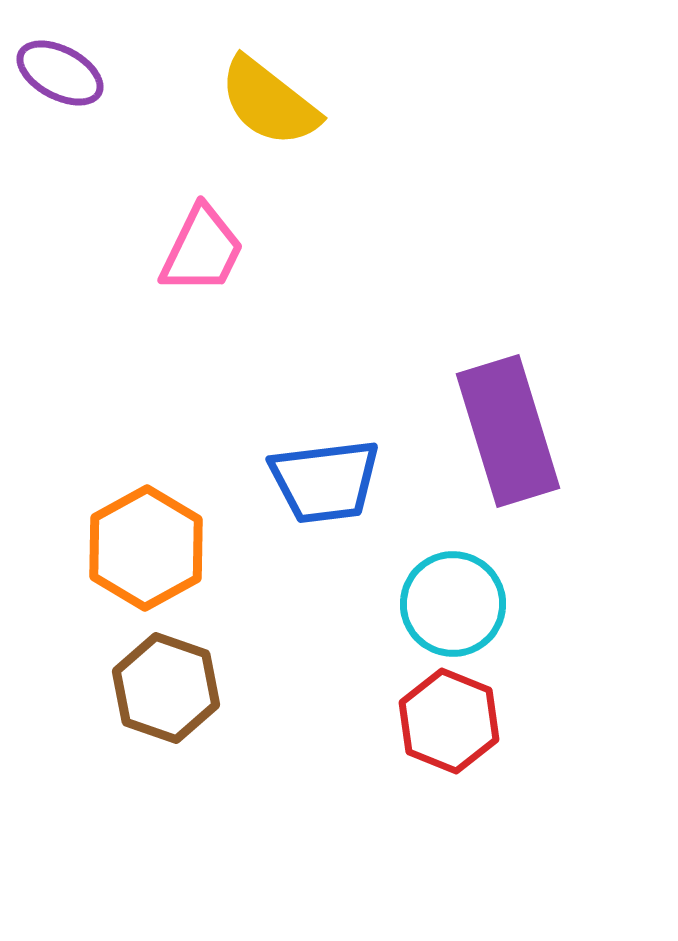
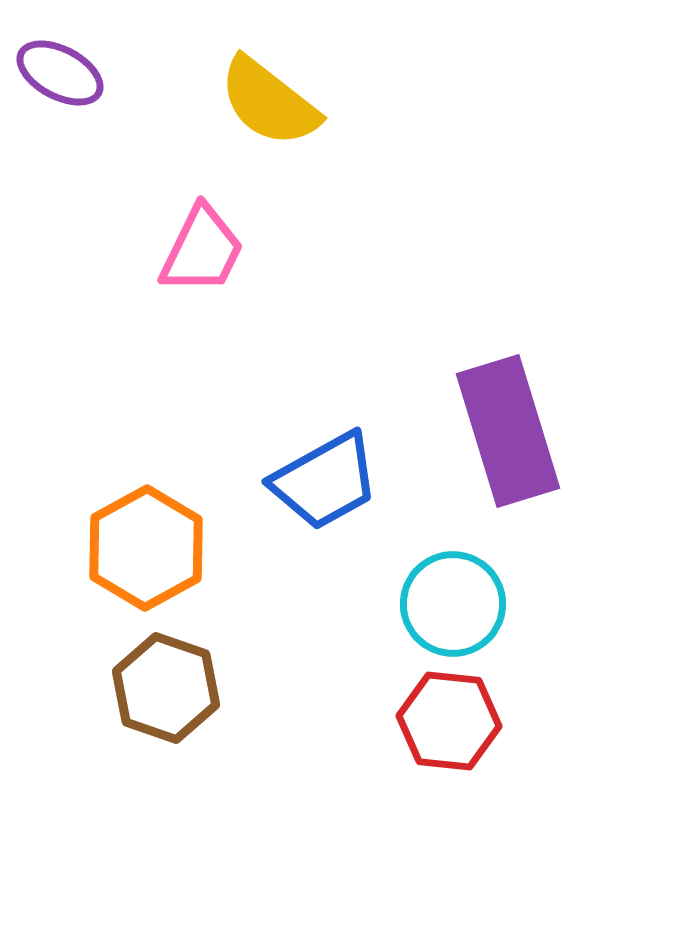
blue trapezoid: rotated 22 degrees counterclockwise
red hexagon: rotated 16 degrees counterclockwise
